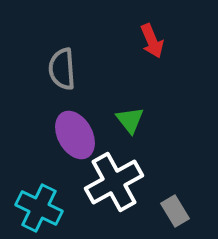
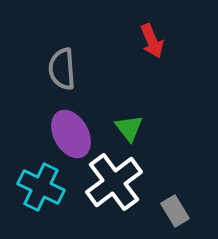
green triangle: moved 1 px left, 8 px down
purple ellipse: moved 4 px left, 1 px up
white cross: rotated 8 degrees counterclockwise
cyan cross: moved 2 px right, 21 px up
